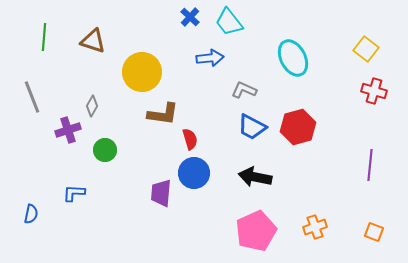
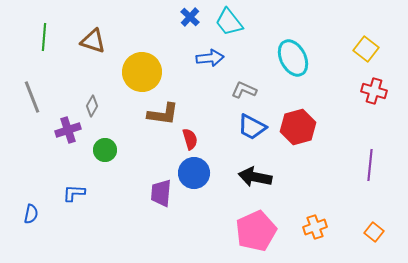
orange square: rotated 18 degrees clockwise
